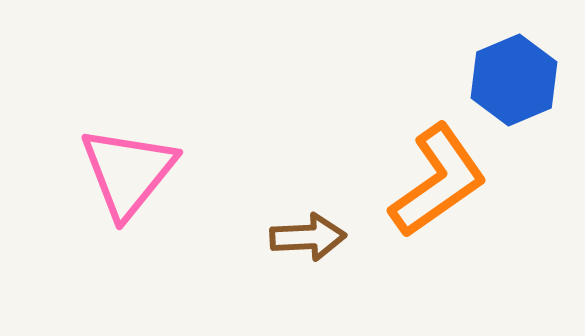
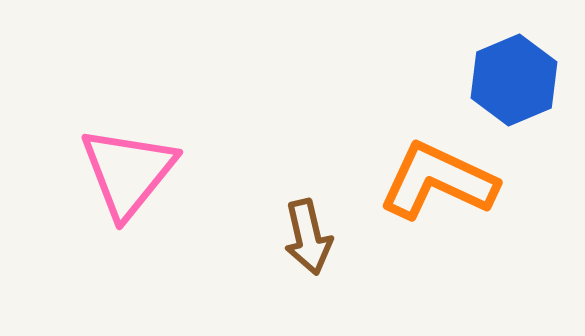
orange L-shape: rotated 120 degrees counterclockwise
brown arrow: rotated 80 degrees clockwise
